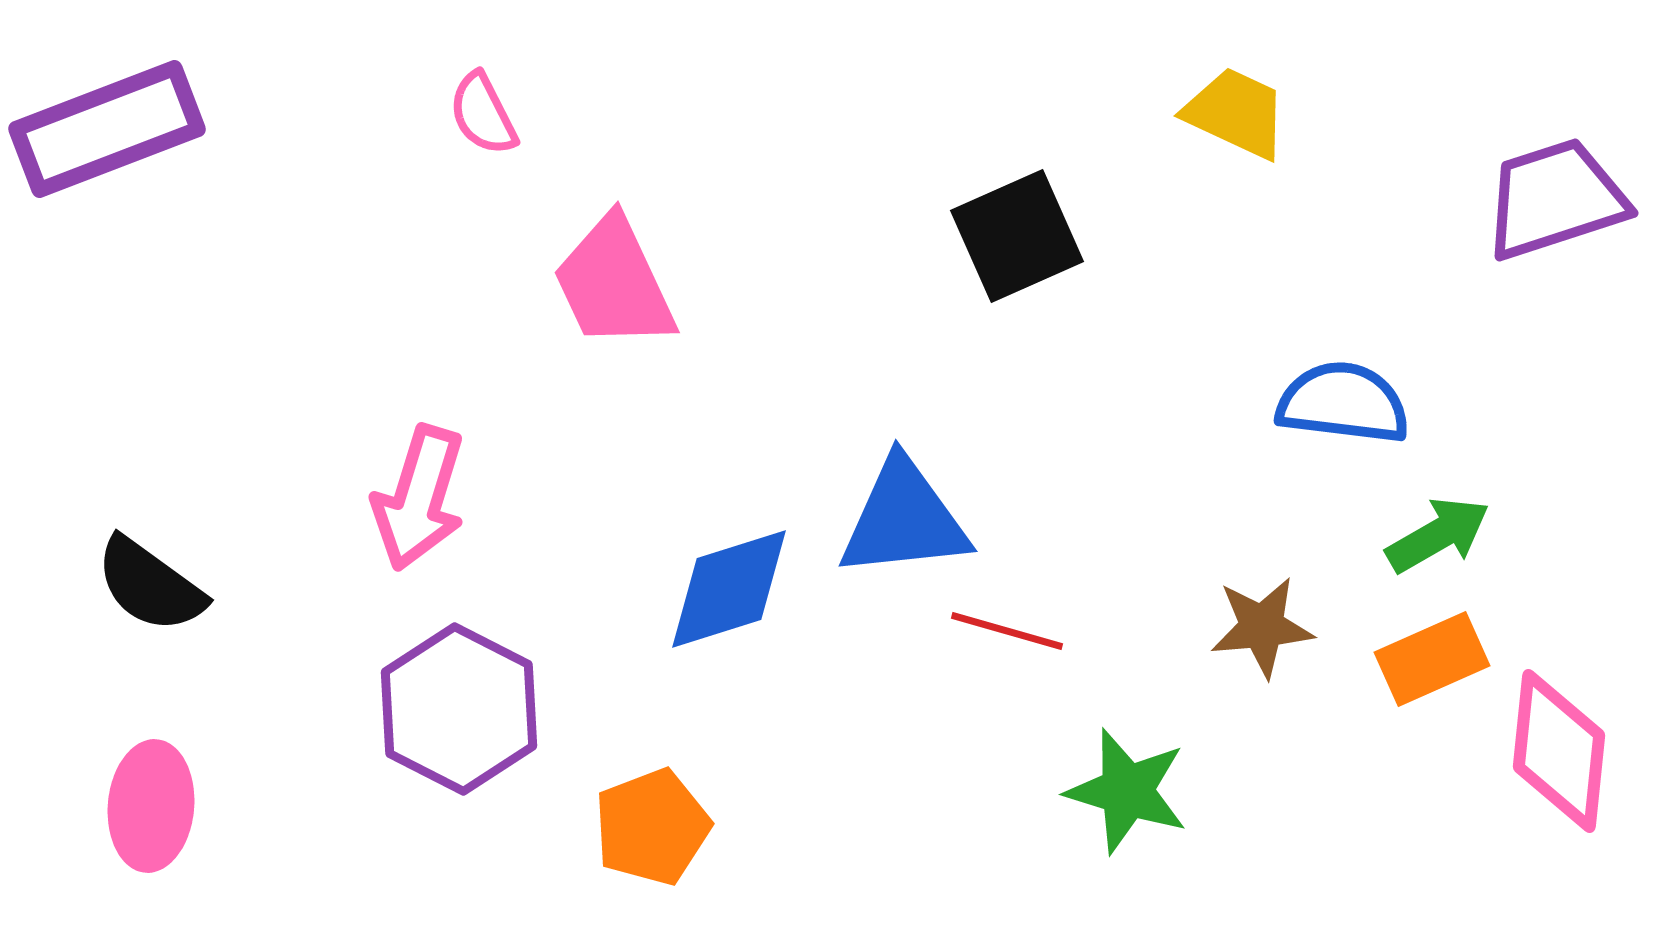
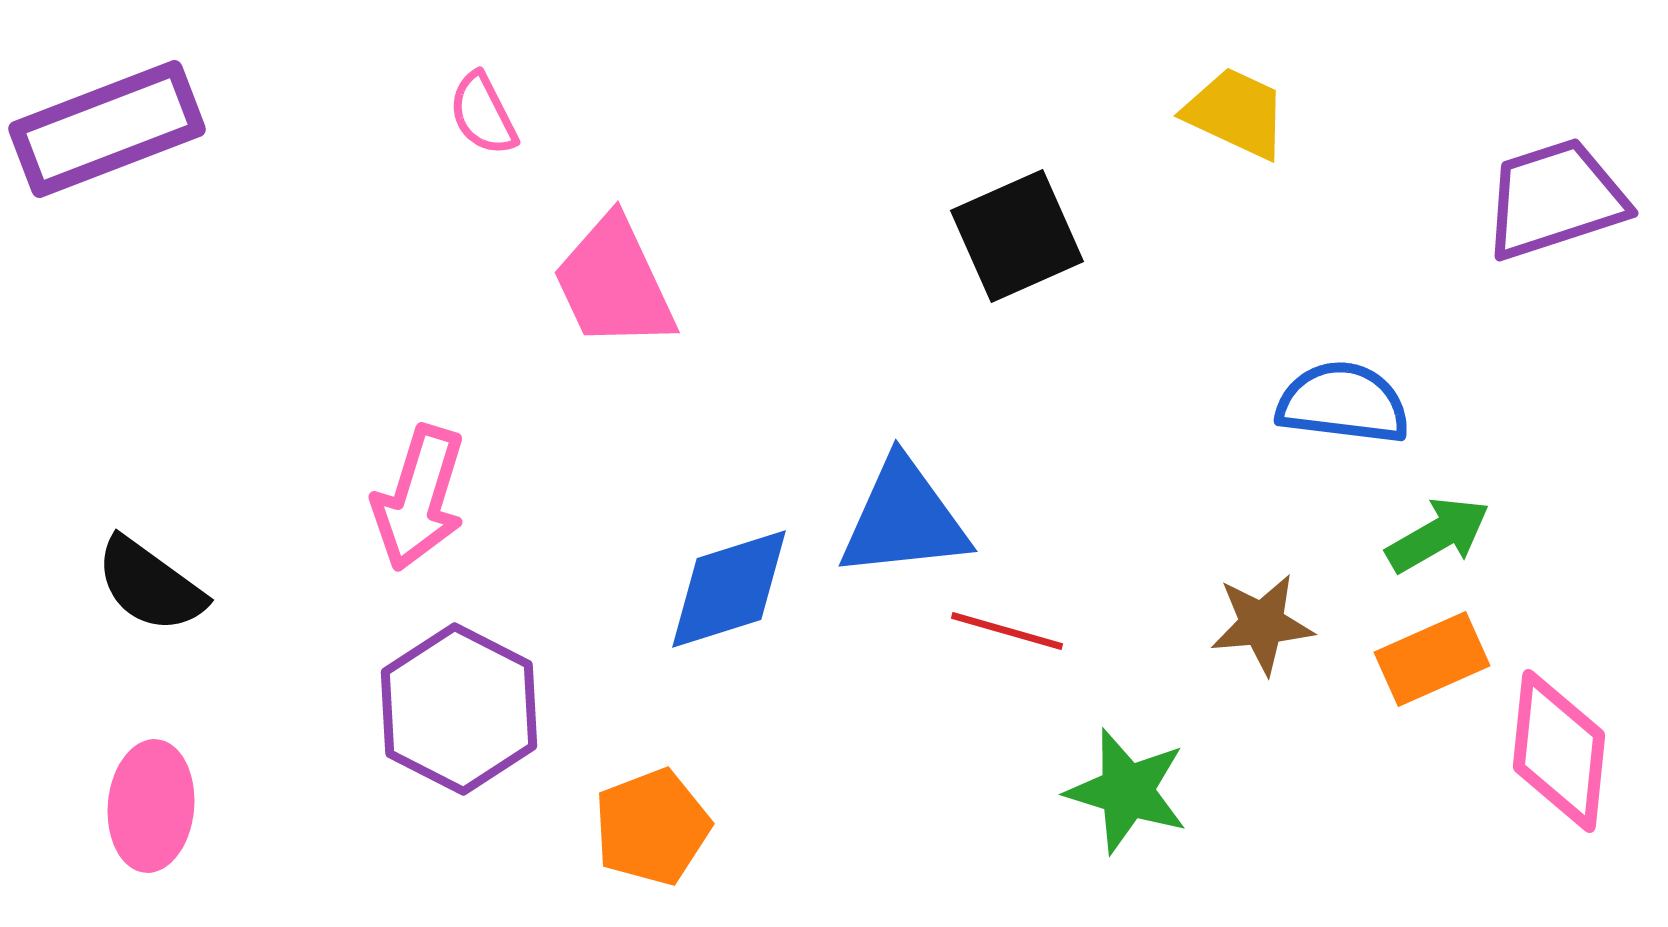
brown star: moved 3 px up
